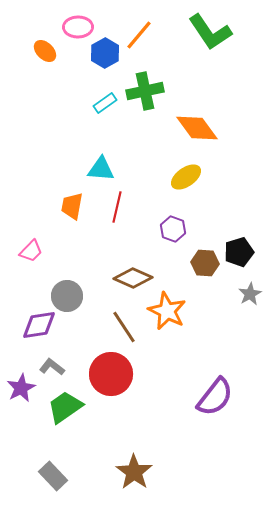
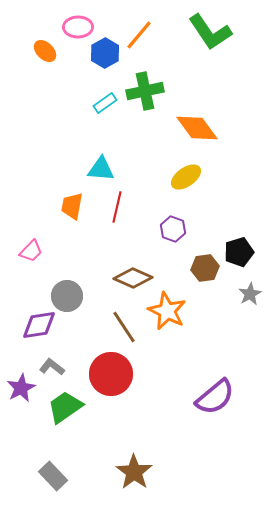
brown hexagon: moved 5 px down; rotated 12 degrees counterclockwise
purple semicircle: rotated 12 degrees clockwise
